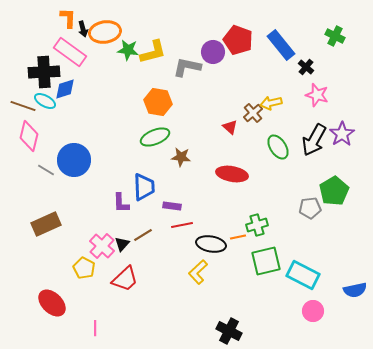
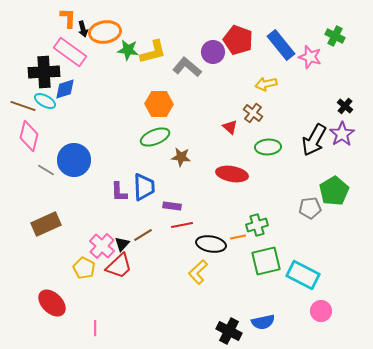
gray L-shape at (187, 67): rotated 28 degrees clockwise
black cross at (306, 67): moved 39 px right, 39 px down
pink star at (317, 95): moved 7 px left, 38 px up
orange hexagon at (158, 102): moved 1 px right, 2 px down; rotated 8 degrees counterclockwise
yellow arrow at (271, 103): moved 5 px left, 19 px up
brown cross at (253, 113): rotated 12 degrees counterclockwise
green ellipse at (278, 147): moved 10 px left; rotated 60 degrees counterclockwise
purple L-shape at (121, 203): moved 2 px left, 11 px up
red trapezoid at (125, 279): moved 6 px left, 13 px up
blue semicircle at (355, 290): moved 92 px left, 32 px down
pink circle at (313, 311): moved 8 px right
